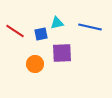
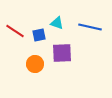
cyan triangle: rotated 32 degrees clockwise
blue square: moved 2 px left, 1 px down
